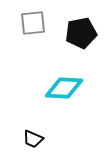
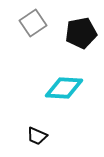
gray square: rotated 28 degrees counterclockwise
black trapezoid: moved 4 px right, 3 px up
